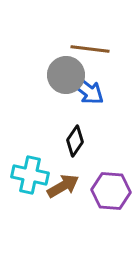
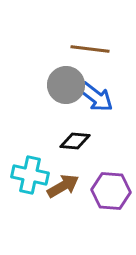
gray circle: moved 10 px down
blue arrow: moved 9 px right, 7 px down
black diamond: rotated 60 degrees clockwise
